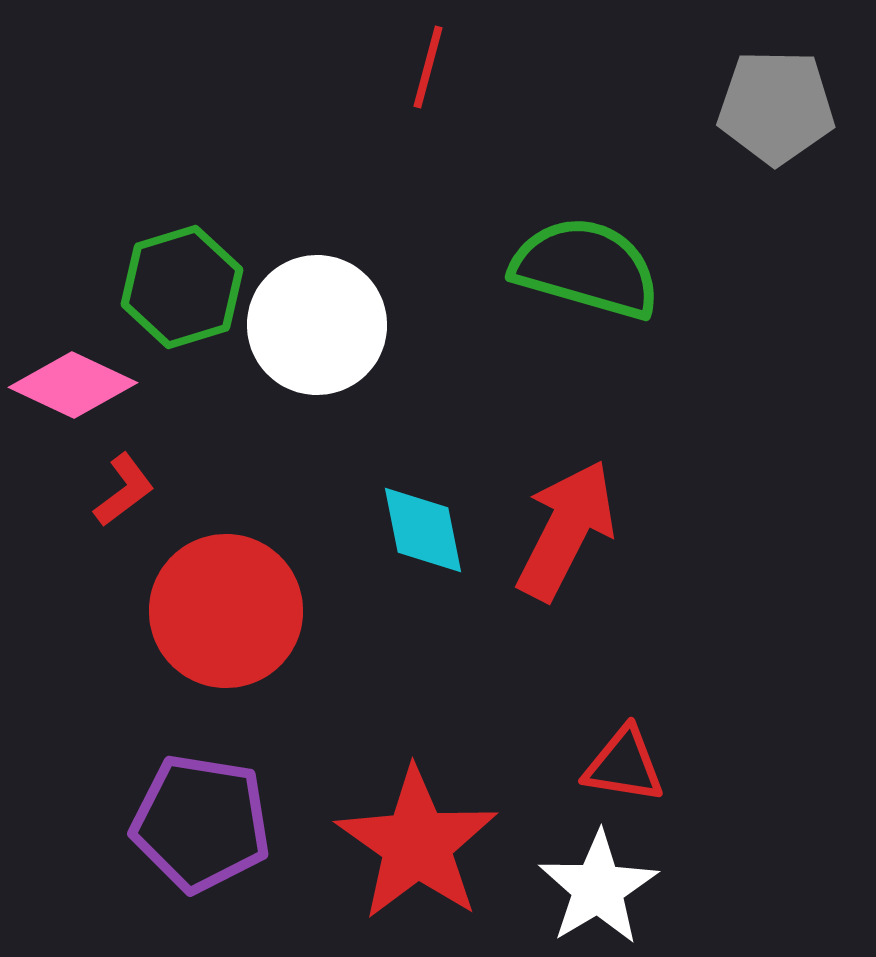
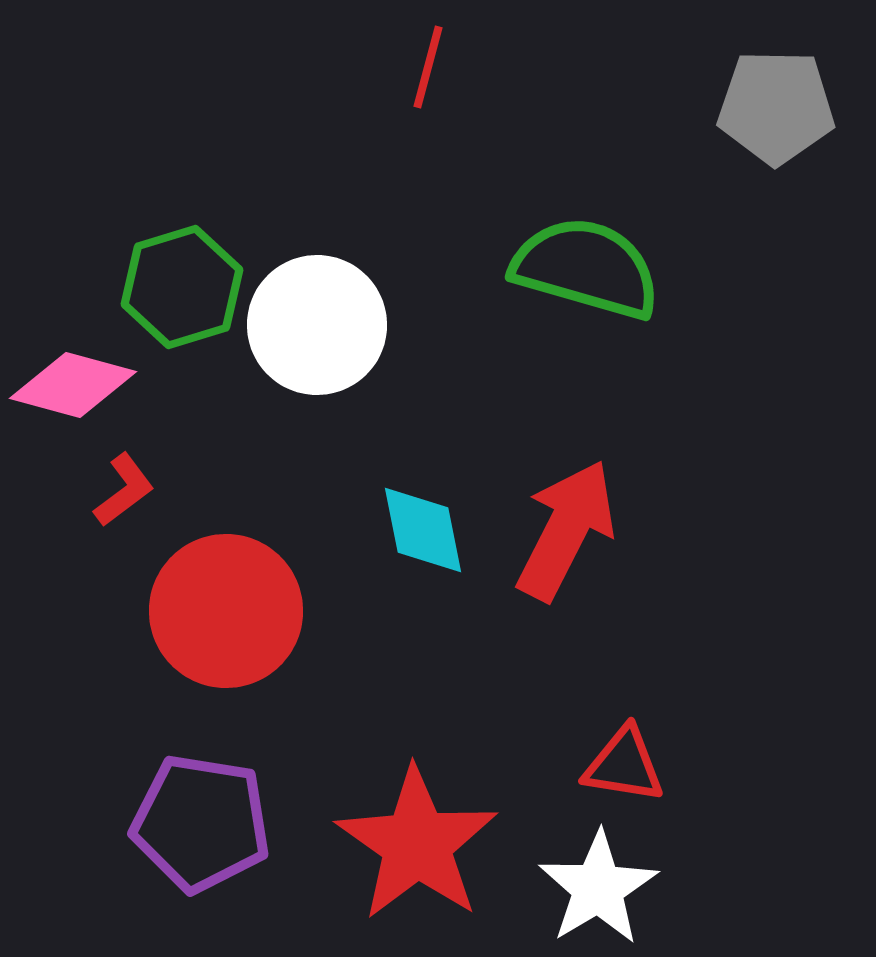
pink diamond: rotated 10 degrees counterclockwise
